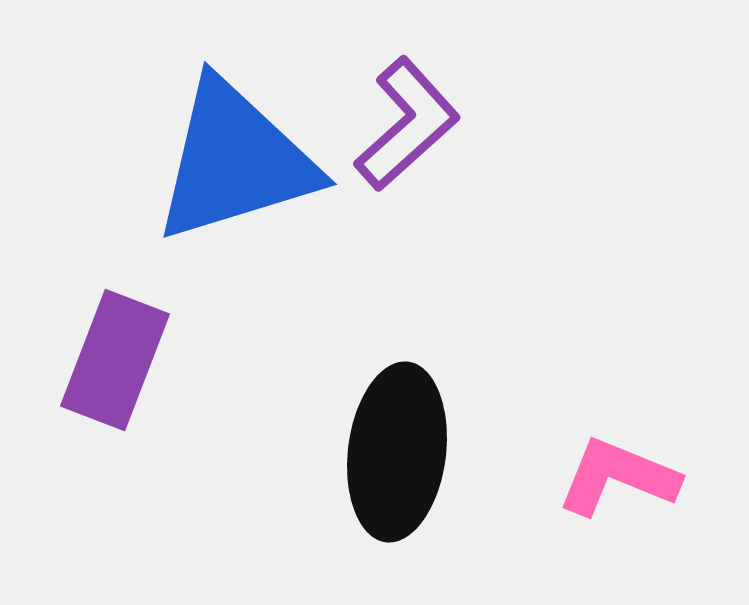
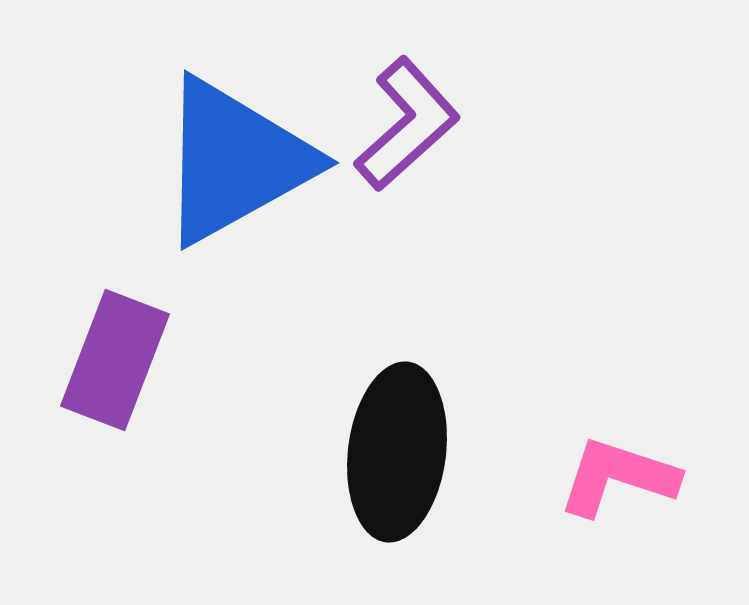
blue triangle: rotated 12 degrees counterclockwise
pink L-shape: rotated 4 degrees counterclockwise
